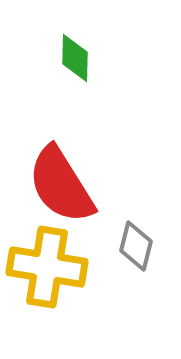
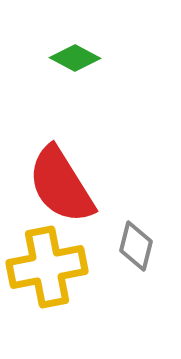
green diamond: rotated 63 degrees counterclockwise
yellow cross: rotated 20 degrees counterclockwise
